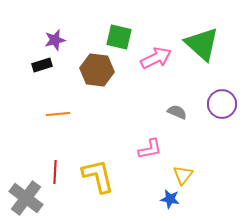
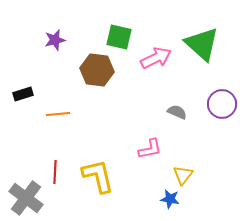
black rectangle: moved 19 px left, 29 px down
